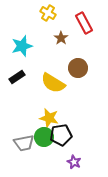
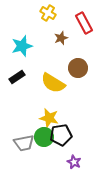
brown star: rotated 16 degrees clockwise
